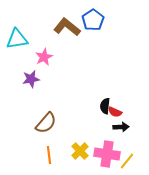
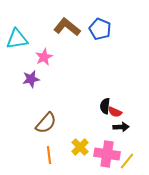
blue pentagon: moved 7 px right, 9 px down; rotated 15 degrees counterclockwise
yellow cross: moved 4 px up
